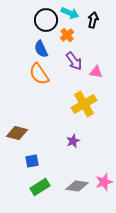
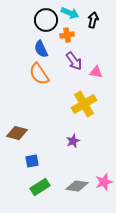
orange cross: rotated 32 degrees clockwise
